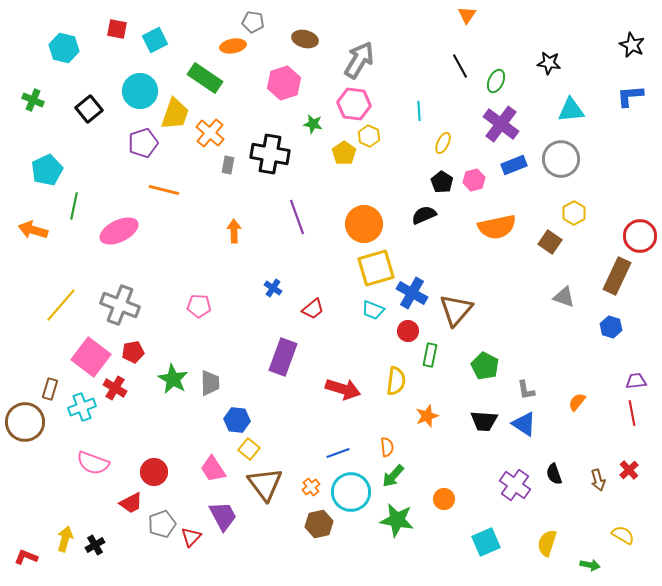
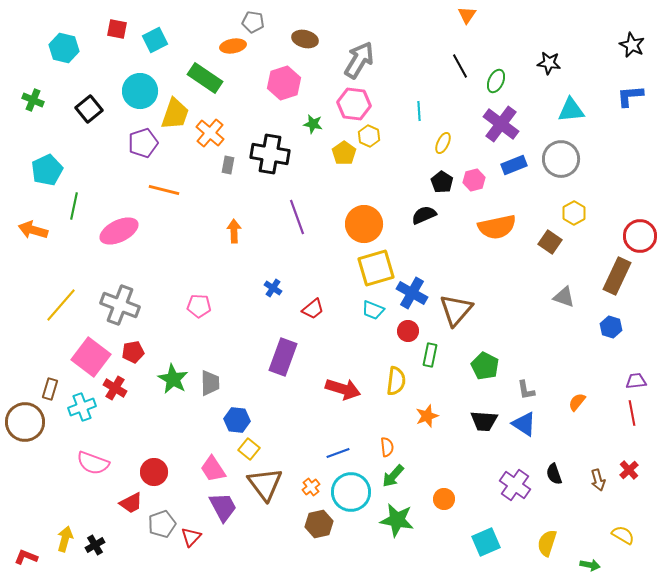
purple trapezoid at (223, 516): moved 9 px up
